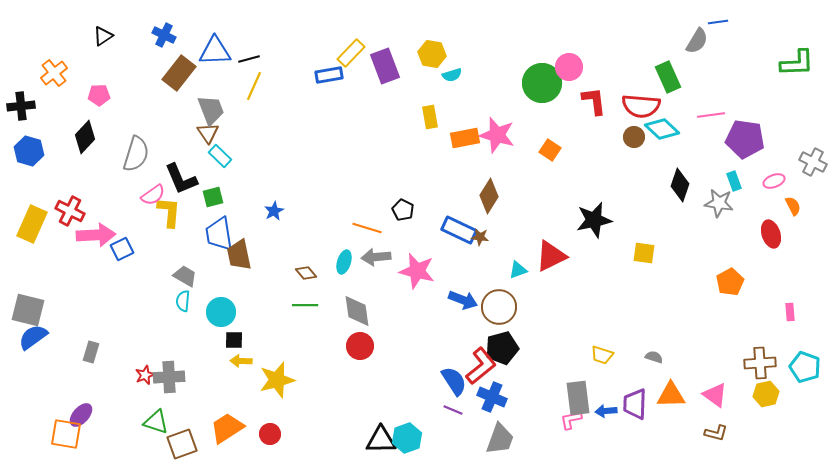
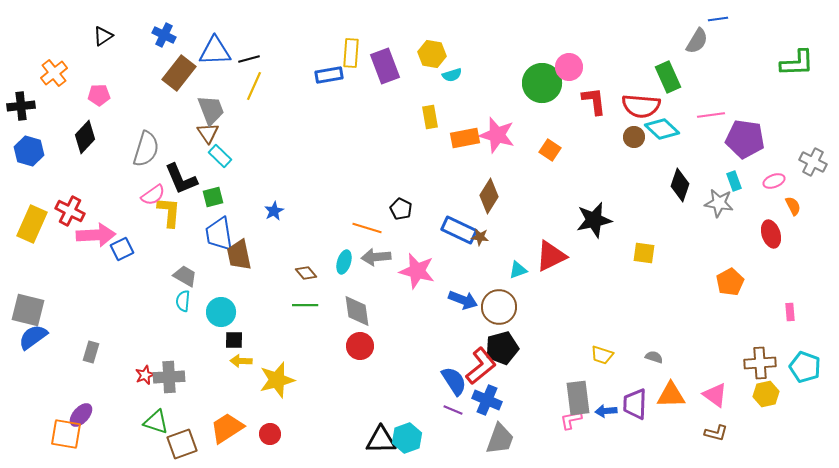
blue line at (718, 22): moved 3 px up
yellow rectangle at (351, 53): rotated 40 degrees counterclockwise
gray semicircle at (136, 154): moved 10 px right, 5 px up
black pentagon at (403, 210): moved 2 px left, 1 px up
blue cross at (492, 397): moved 5 px left, 3 px down
